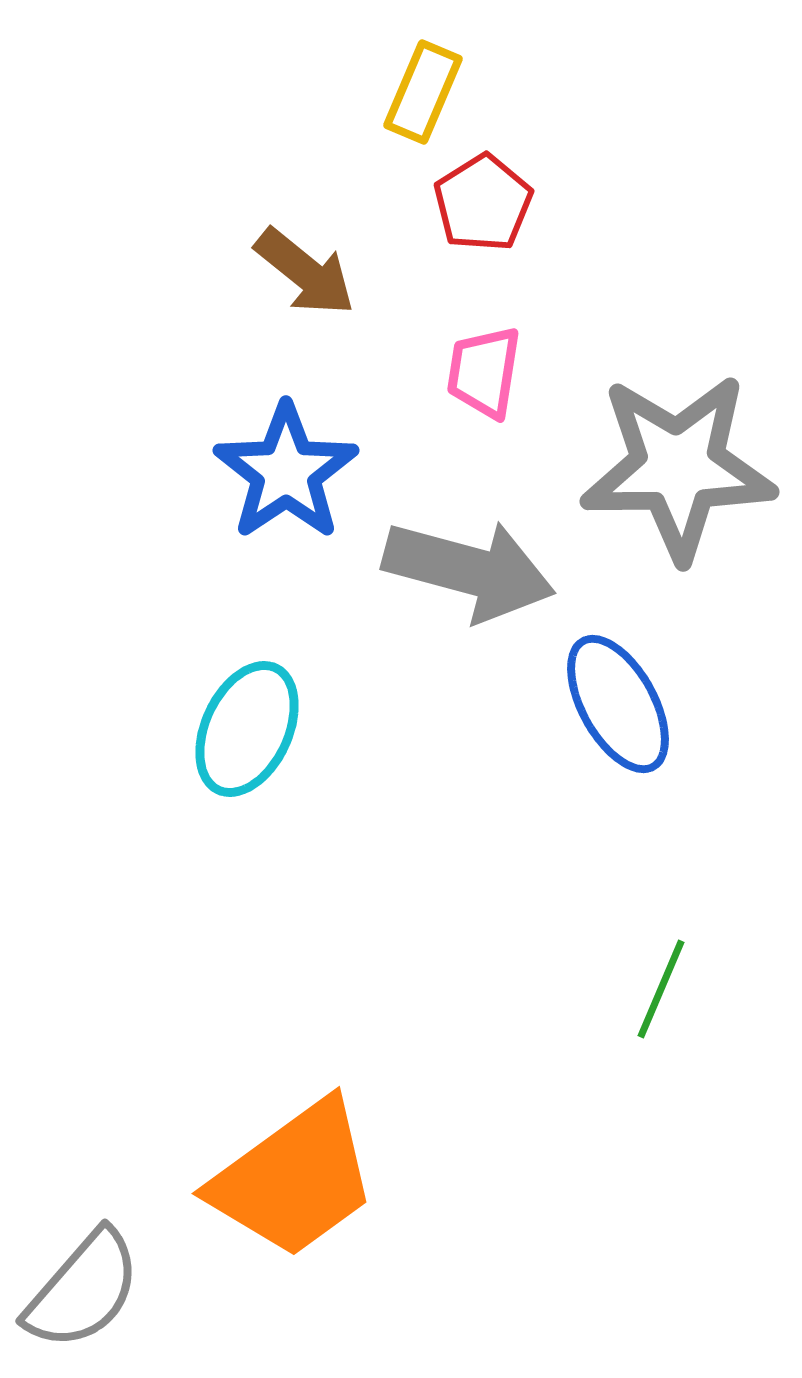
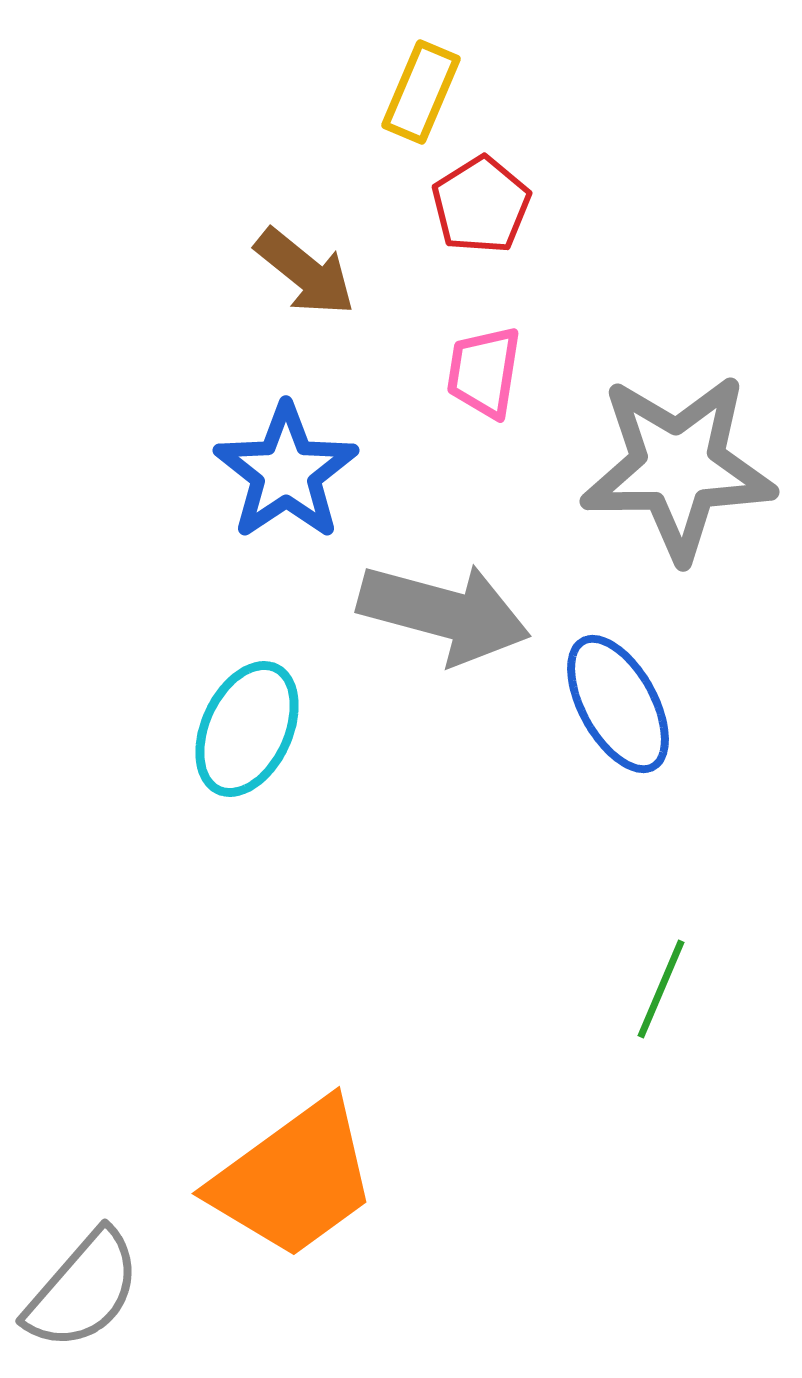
yellow rectangle: moved 2 px left
red pentagon: moved 2 px left, 2 px down
gray arrow: moved 25 px left, 43 px down
